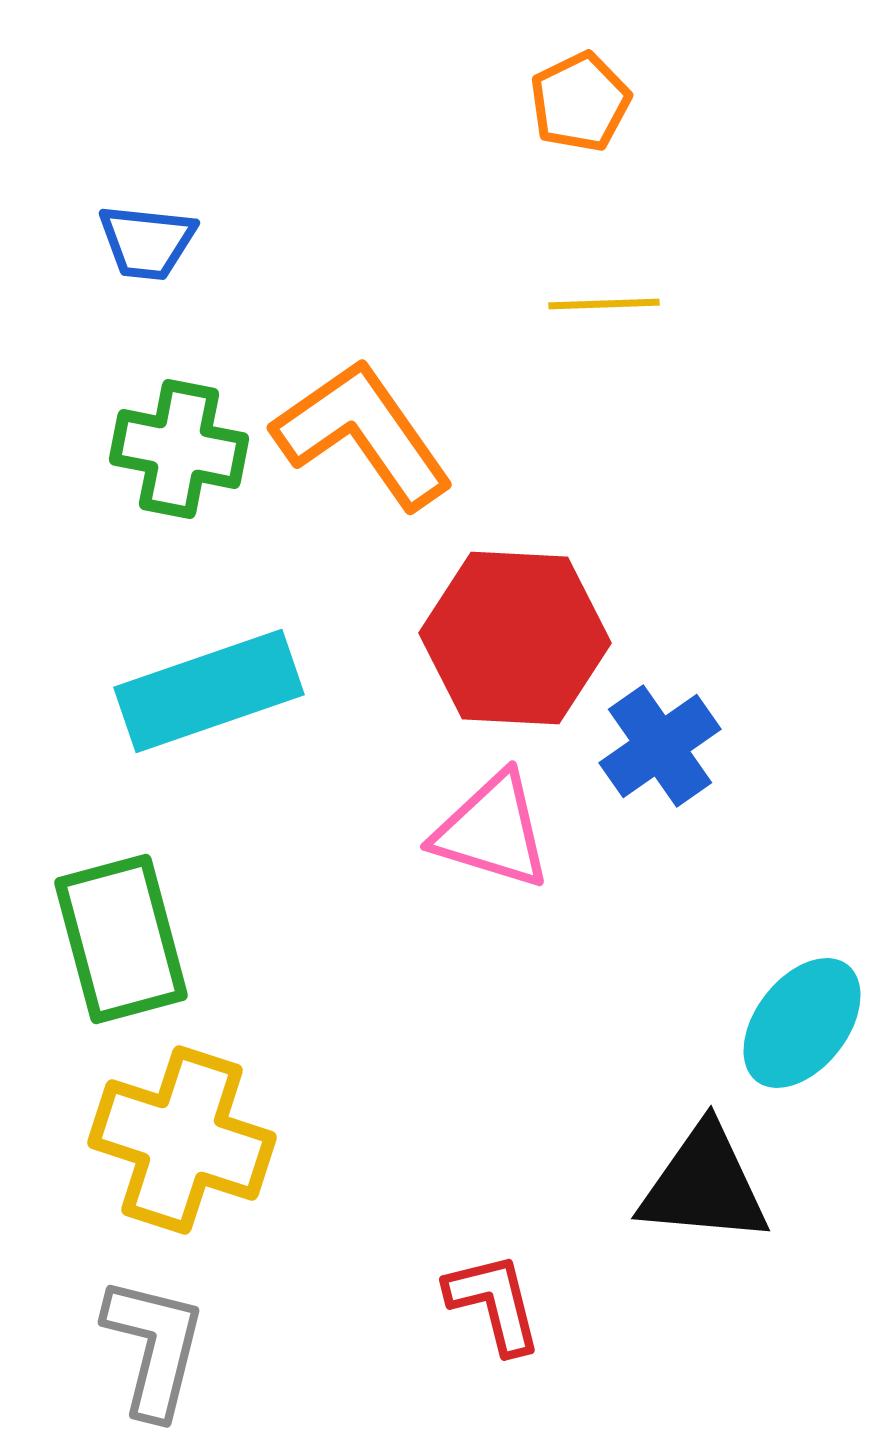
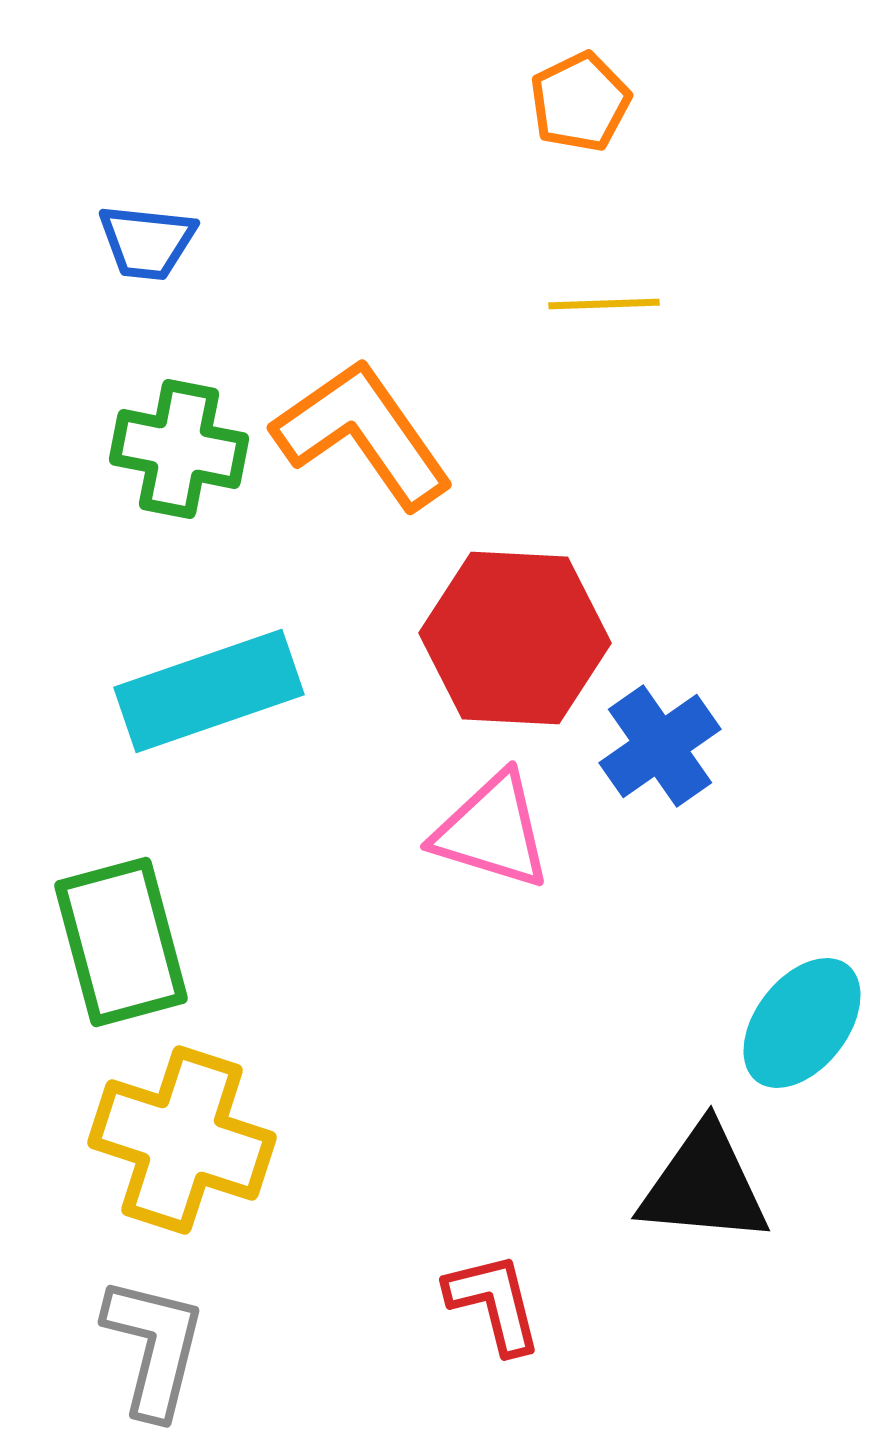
green rectangle: moved 3 px down
